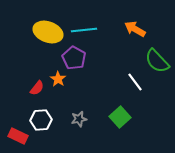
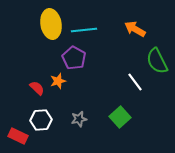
yellow ellipse: moved 3 px right, 8 px up; rotated 60 degrees clockwise
green semicircle: rotated 16 degrees clockwise
orange star: moved 2 px down; rotated 21 degrees clockwise
red semicircle: rotated 84 degrees counterclockwise
